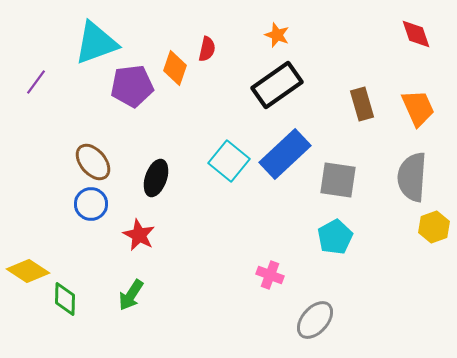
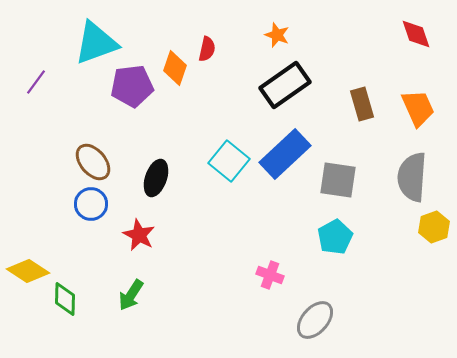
black rectangle: moved 8 px right
